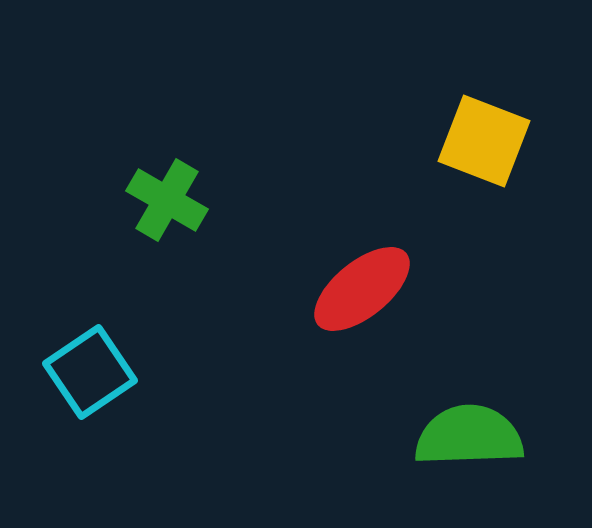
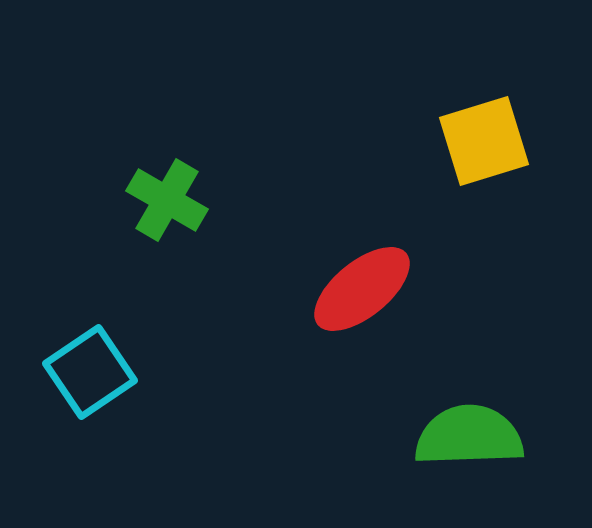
yellow square: rotated 38 degrees counterclockwise
